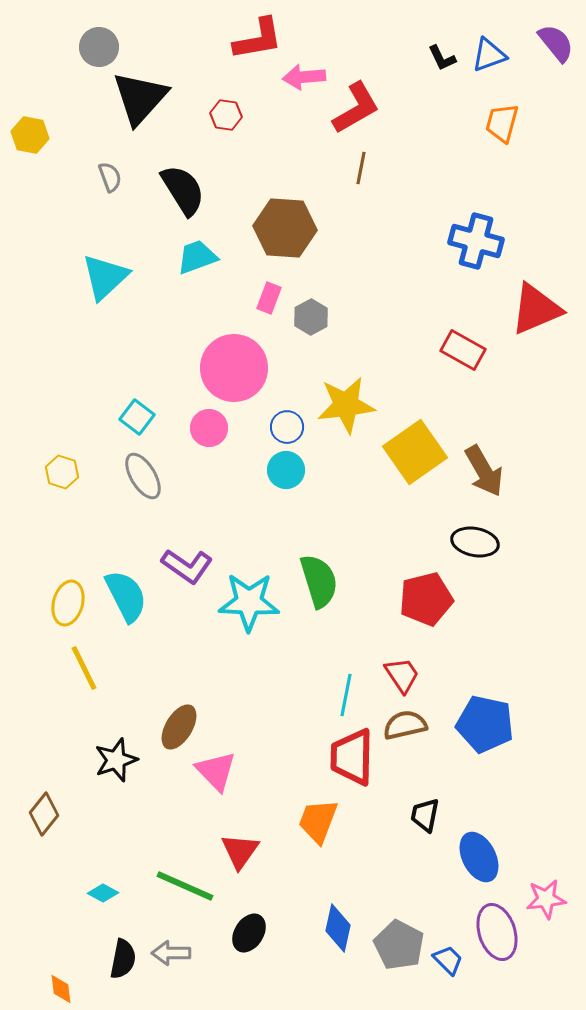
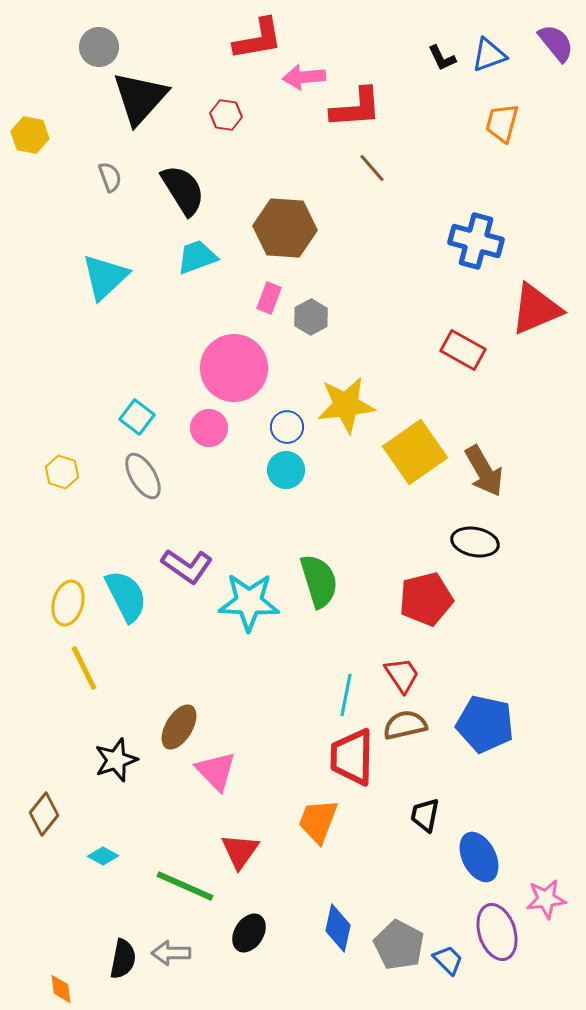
red L-shape at (356, 108): rotated 26 degrees clockwise
brown line at (361, 168): moved 11 px right; rotated 52 degrees counterclockwise
cyan diamond at (103, 893): moved 37 px up
